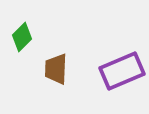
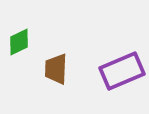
green diamond: moved 3 px left, 5 px down; rotated 20 degrees clockwise
